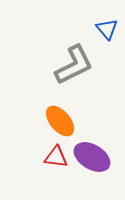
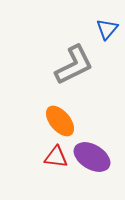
blue triangle: rotated 20 degrees clockwise
